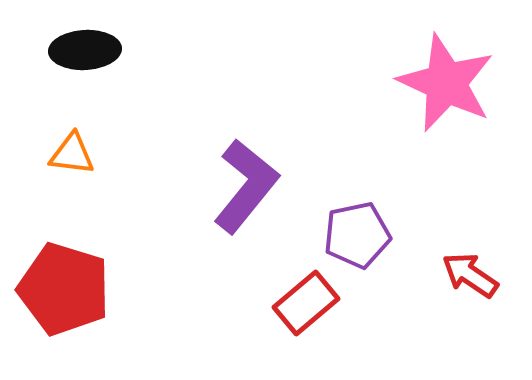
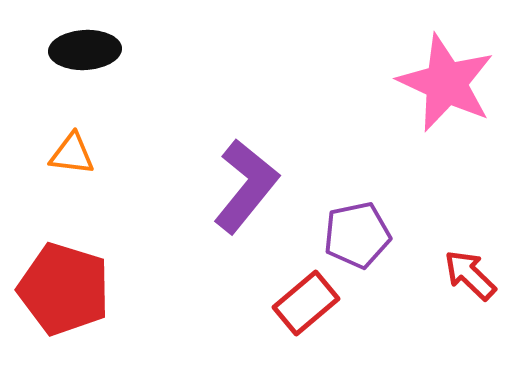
red arrow: rotated 10 degrees clockwise
